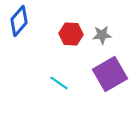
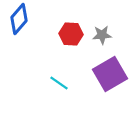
blue diamond: moved 2 px up
